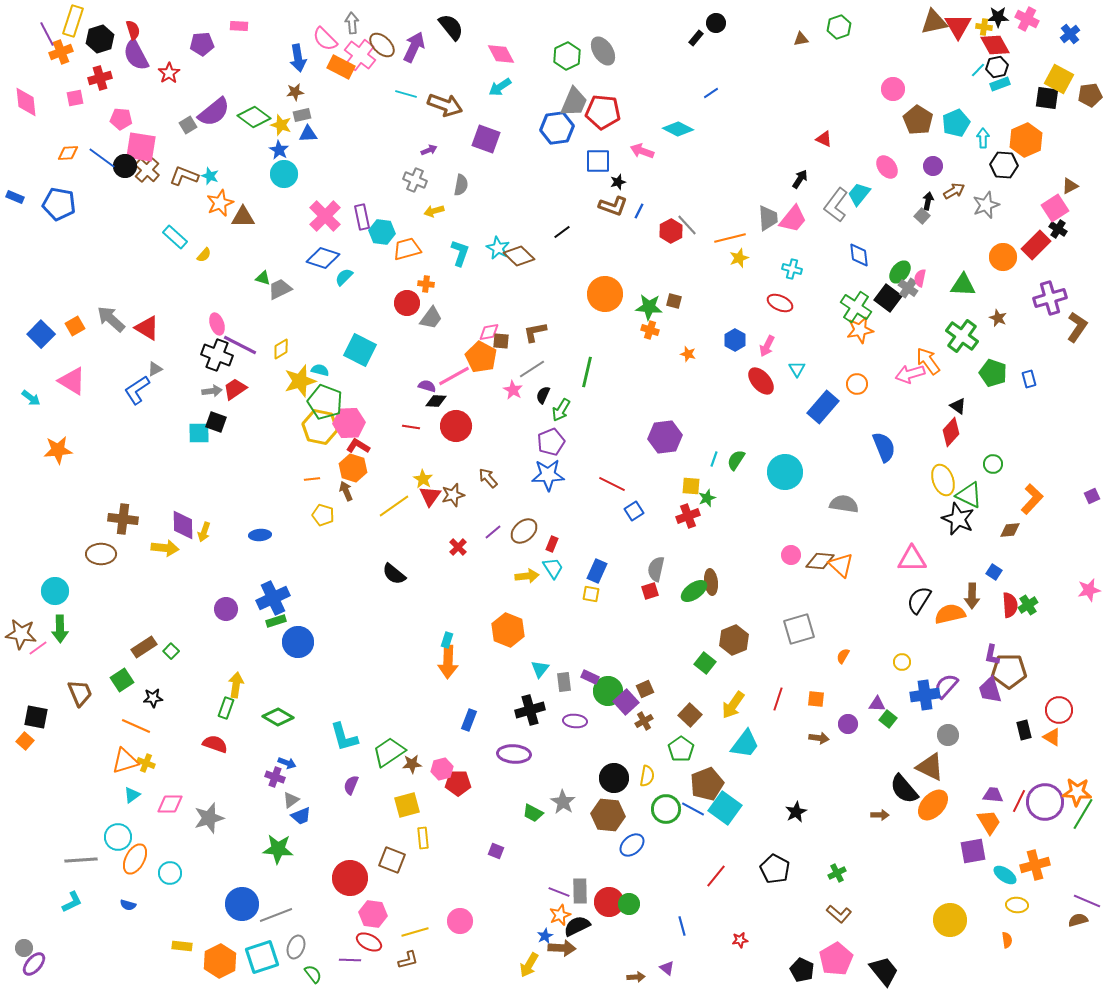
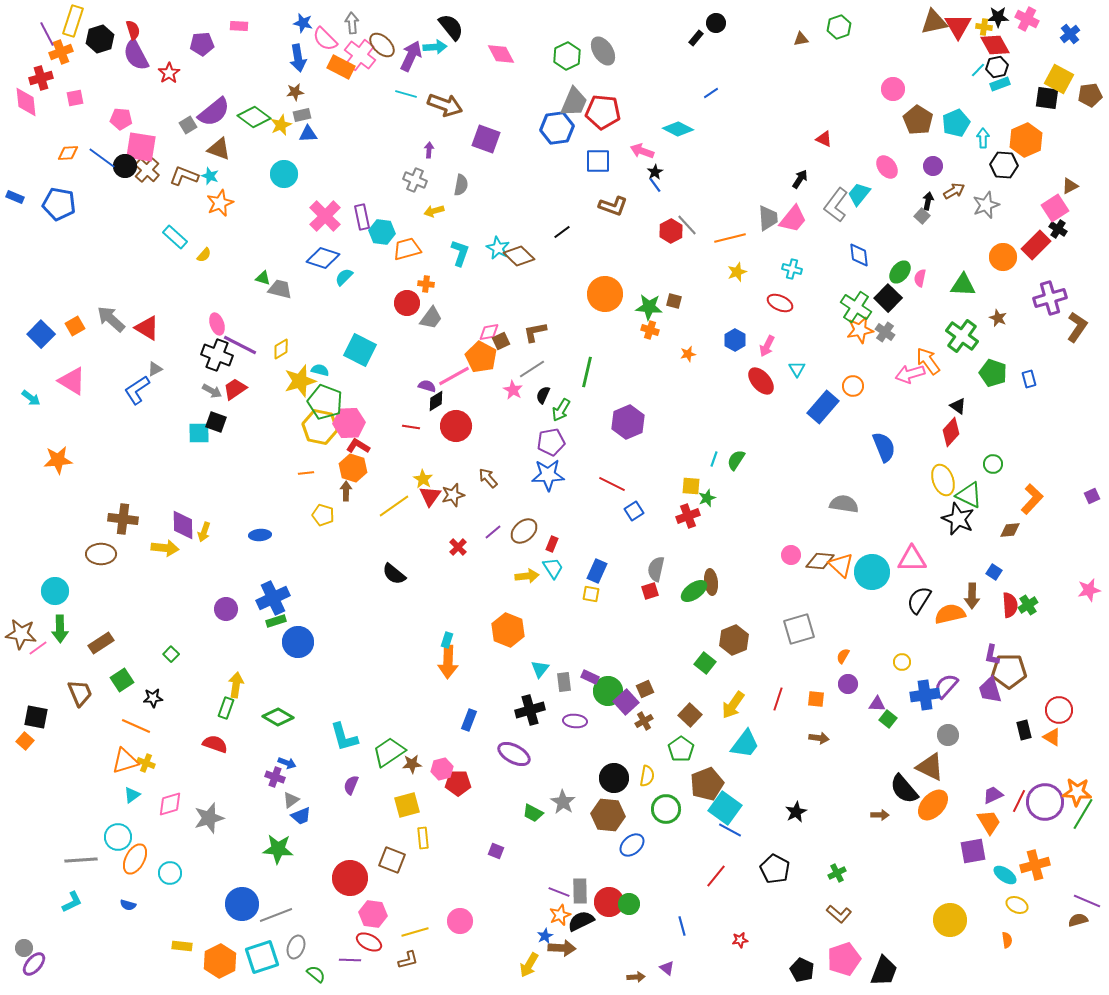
purple arrow at (414, 47): moved 3 px left, 9 px down
red cross at (100, 78): moved 59 px left
cyan arrow at (500, 87): moved 65 px left, 40 px up; rotated 150 degrees counterclockwise
yellow star at (281, 125): rotated 30 degrees clockwise
blue star at (279, 150): moved 24 px right, 127 px up; rotated 18 degrees counterclockwise
purple arrow at (429, 150): rotated 63 degrees counterclockwise
black star at (618, 182): moved 37 px right, 10 px up; rotated 14 degrees counterclockwise
blue line at (639, 211): moved 16 px right, 26 px up; rotated 63 degrees counterclockwise
brown triangle at (243, 217): moved 24 px left, 68 px up; rotated 20 degrees clockwise
yellow star at (739, 258): moved 2 px left, 14 px down
gray cross at (908, 288): moved 23 px left, 44 px down
gray trapezoid at (280, 289): rotated 40 degrees clockwise
black square at (888, 298): rotated 8 degrees clockwise
brown square at (501, 341): rotated 30 degrees counterclockwise
orange star at (688, 354): rotated 28 degrees counterclockwise
orange circle at (857, 384): moved 4 px left, 2 px down
gray arrow at (212, 391): rotated 36 degrees clockwise
black diamond at (436, 401): rotated 35 degrees counterclockwise
purple hexagon at (665, 437): moved 37 px left, 15 px up; rotated 16 degrees counterclockwise
purple pentagon at (551, 442): rotated 12 degrees clockwise
orange star at (58, 450): moved 10 px down
cyan circle at (785, 472): moved 87 px right, 100 px down
orange line at (312, 479): moved 6 px left, 6 px up
brown arrow at (346, 491): rotated 24 degrees clockwise
brown rectangle at (144, 647): moved 43 px left, 4 px up
green square at (171, 651): moved 3 px down
purple circle at (848, 724): moved 40 px up
purple ellipse at (514, 754): rotated 24 degrees clockwise
purple trapezoid at (993, 795): rotated 30 degrees counterclockwise
pink diamond at (170, 804): rotated 16 degrees counterclockwise
blue line at (693, 809): moved 37 px right, 21 px down
yellow ellipse at (1017, 905): rotated 20 degrees clockwise
black semicircle at (577, 926): moved 4 px right, 5 px up
pink pentagon at (836, 959): moved 8 px right; rotated 12 degrees clockwise
black trapezoid at (884, 971): rotated 60 degrees clockwise
green semicircle at (313, 974): moved 3 px right; rotated 12 degrees counterclockwise
